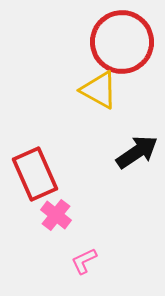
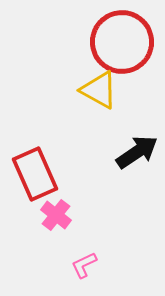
pink L-shape: moved 4 px down
